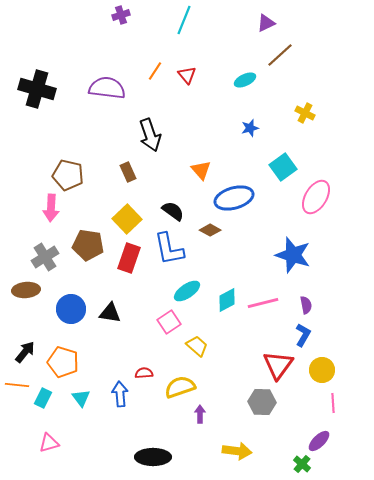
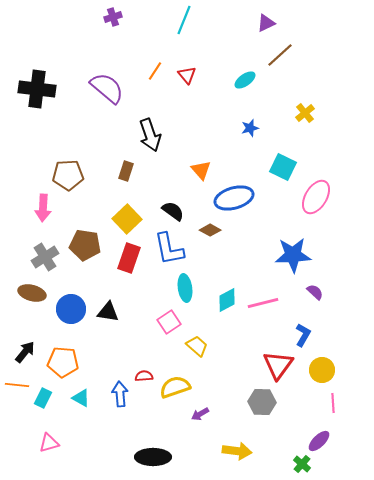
purple cross at (121, 15): moved 8 px left, 2 px down
cyan ellipse at (245, 80): rotated 10 degrees counterclockwise
purple semicircle at (107, 88): rotated 33 degrees clockwise
black cross at (37, 89): rotated 9 degrees counterclockwise
yellow cross at (305, 113): rotated 24 degrees clockwise
cyan square at (283, 167): rotated 28 degrees counterclockwise
brown rectangle at (128, 172): moved 2 px left, 1 px up; rotated 42 degrees clockwise
brown pentagon at (68, 175): rotated 16 degrees counterclockwise
pink arrow at (51, 208): moved 8 px left
brown pentagon at (88, 245): moved 3 px left
blue star at (293, 255): rotated 21 degrees counterclockwise
brown ellipse at (26, 290): moved 6 px right, 3 px down; rotated 20 degrees clockwise
cyan ellipse at (187, 291): moved 2 px left, 3 px up; rotated 64 degrees counterclockwise
purple semicircle at (306, 305): moved 9 px right, 13 px up; rotated 36 degrees counterclockwise
black triangle at (110, 313): moved 2 px left, 1 px up
orange pentagon at (63, 362): rotated 12 degrees counterclockwise
red semicircle at (144, 373): moved 3 px down
yellow semicircle at (180, 387): moved 5 px left
cyan triangle at (81, 398): rotated 24 degrees counterclockwise
purple arrow at (200, 414): rotated 120 degrees counterclockwise
